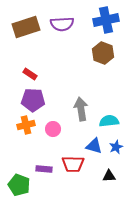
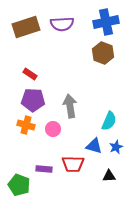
blue cross: moved 2 px down
gray arrow: moved 11 px left, 3 px up
cyan semicircle: rotated 120 degrees clockwise
orange cross: rotated 30 degrees clockwise
